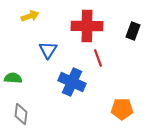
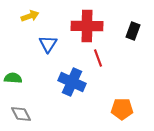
blue triangle: moved 6 px up
gray diamond: rotated 35 degrees counterclockwise
